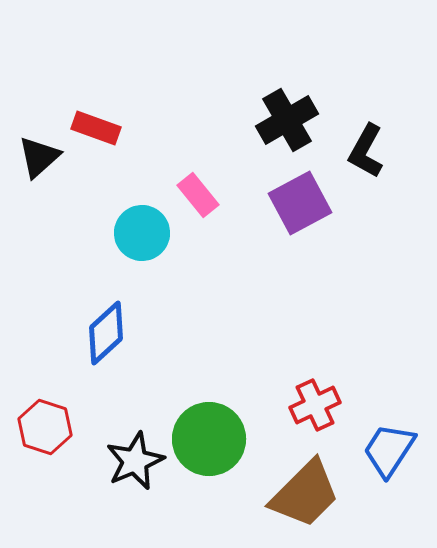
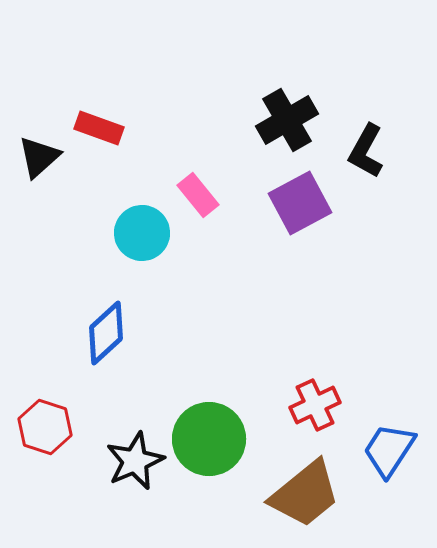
red rectangle: moved 3 px right
brown trapezoid: rotated 6 degrees clockwise
